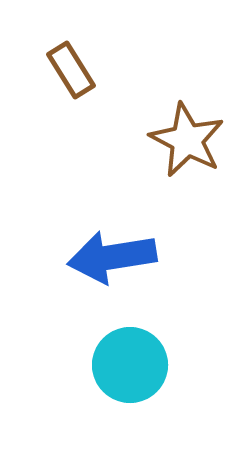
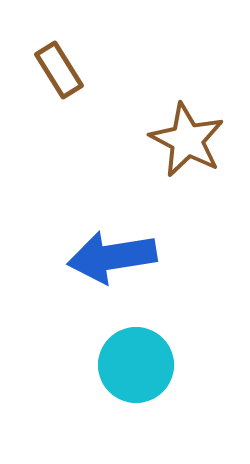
brown rectangle: moved 12 px left
cyan circle: moved 6 px right
